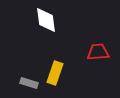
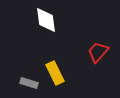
red trapezoid: rotated 45 degrees counterclockwise
yellow rectangle: rotated 45 degrees counterclockwise
